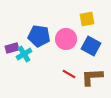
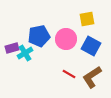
blue pentagon: rotated 20 degrees counterclockwise
cyan cross: moved 1 px right, 1 px up
brown L-shape: rotated 30 degrees counterclockwise
